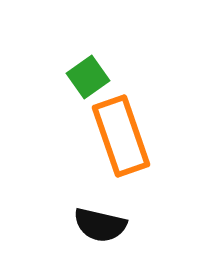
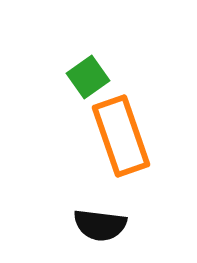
black semicircle: rotated 6 degrees counterclockwise
